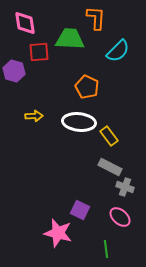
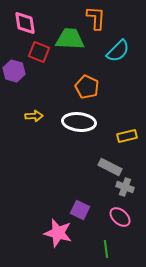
red square: rotated 25 degrees clockwise
yellow rectangle: moved 18 px right; rotated 66 degrees counterclockwise
